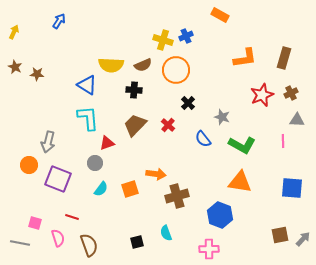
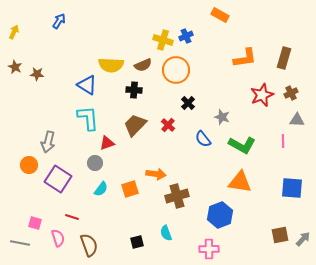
purple square at (58, 179): rotated 12 degrees clockwise
blue hexagon at (220, 215): rotated 20 degrees clockwise
